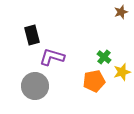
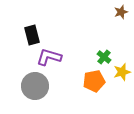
purple L-shape: moved 3 px left
